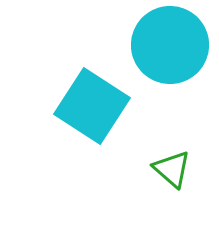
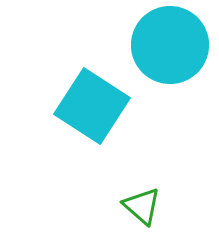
green triangle: moved 30 px left, 37 px down
